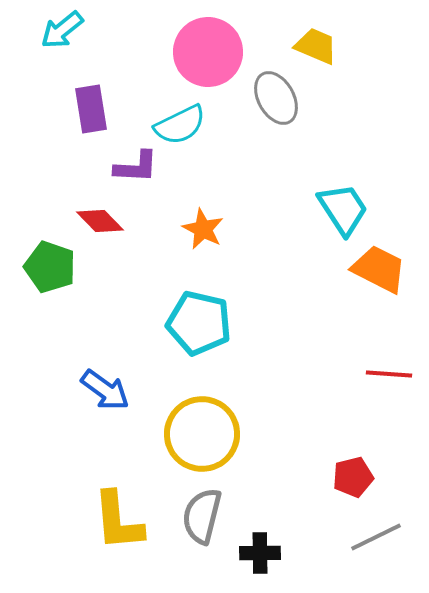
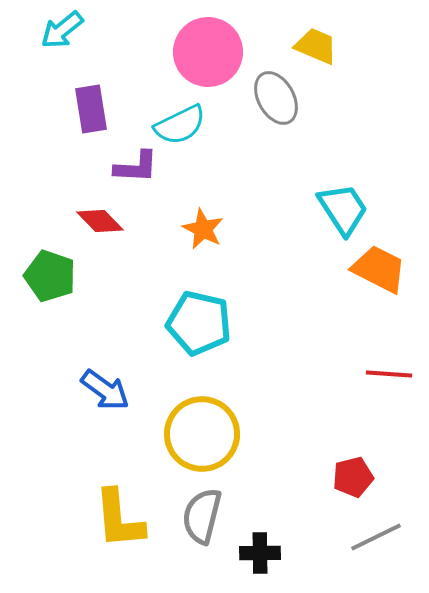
green pentagon: moved 9 px down
yellow L-shape: moved 1 px right, 2 px up
